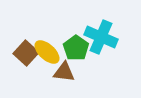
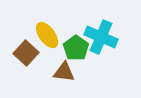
yellow ellipse: moved 17 px up; rotated 12 degrees clockwise
